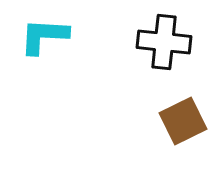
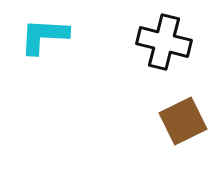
black cross: rotated 8 degrees clockwise
